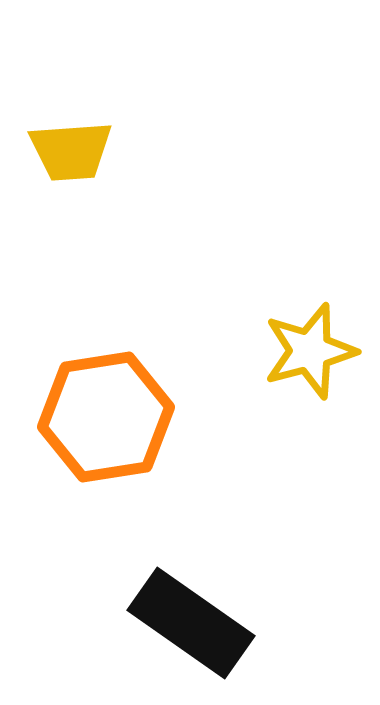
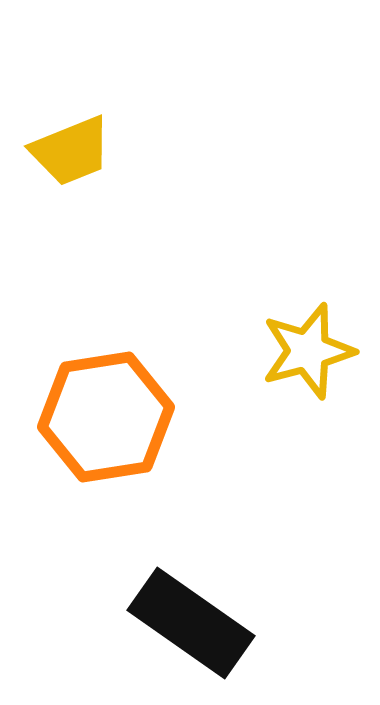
yellow trapezoid: rotated 18 degrees counterclockwise
yellow star: moved 2 px left
